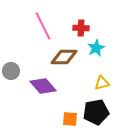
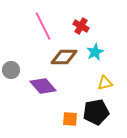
red cross: moved 2 px up; rotated 28 degrees clockwise
cyan star: moved 1 px left, 4 px down
gray circle: moved 1 px up
yellow triangle: moved 3 px right
